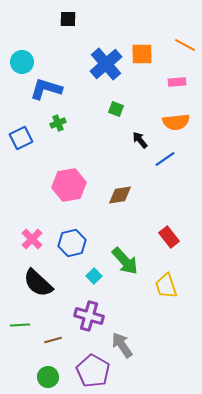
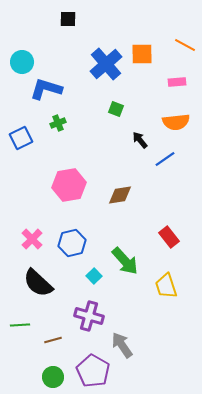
green circle: moved 5 px right
